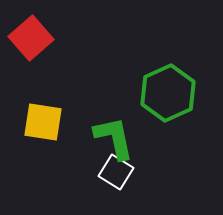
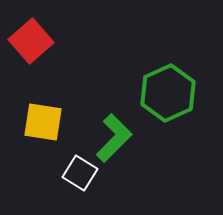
red square: moved 3 px down
green L-shape: rotated 57 degrees clockwise
white square: moved 36 px left, 1 px down
